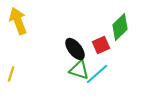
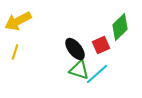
yellow arrow: rotated 96 degrees counterclockwise
yellow line: moved 4 px right, 22 px up
